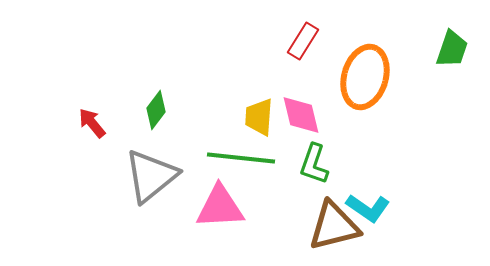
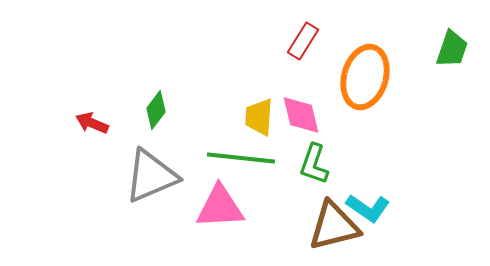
red arrow: rotated 28 degrees counterclockwise
gray triangle: rotated 16 degrees clockwise
